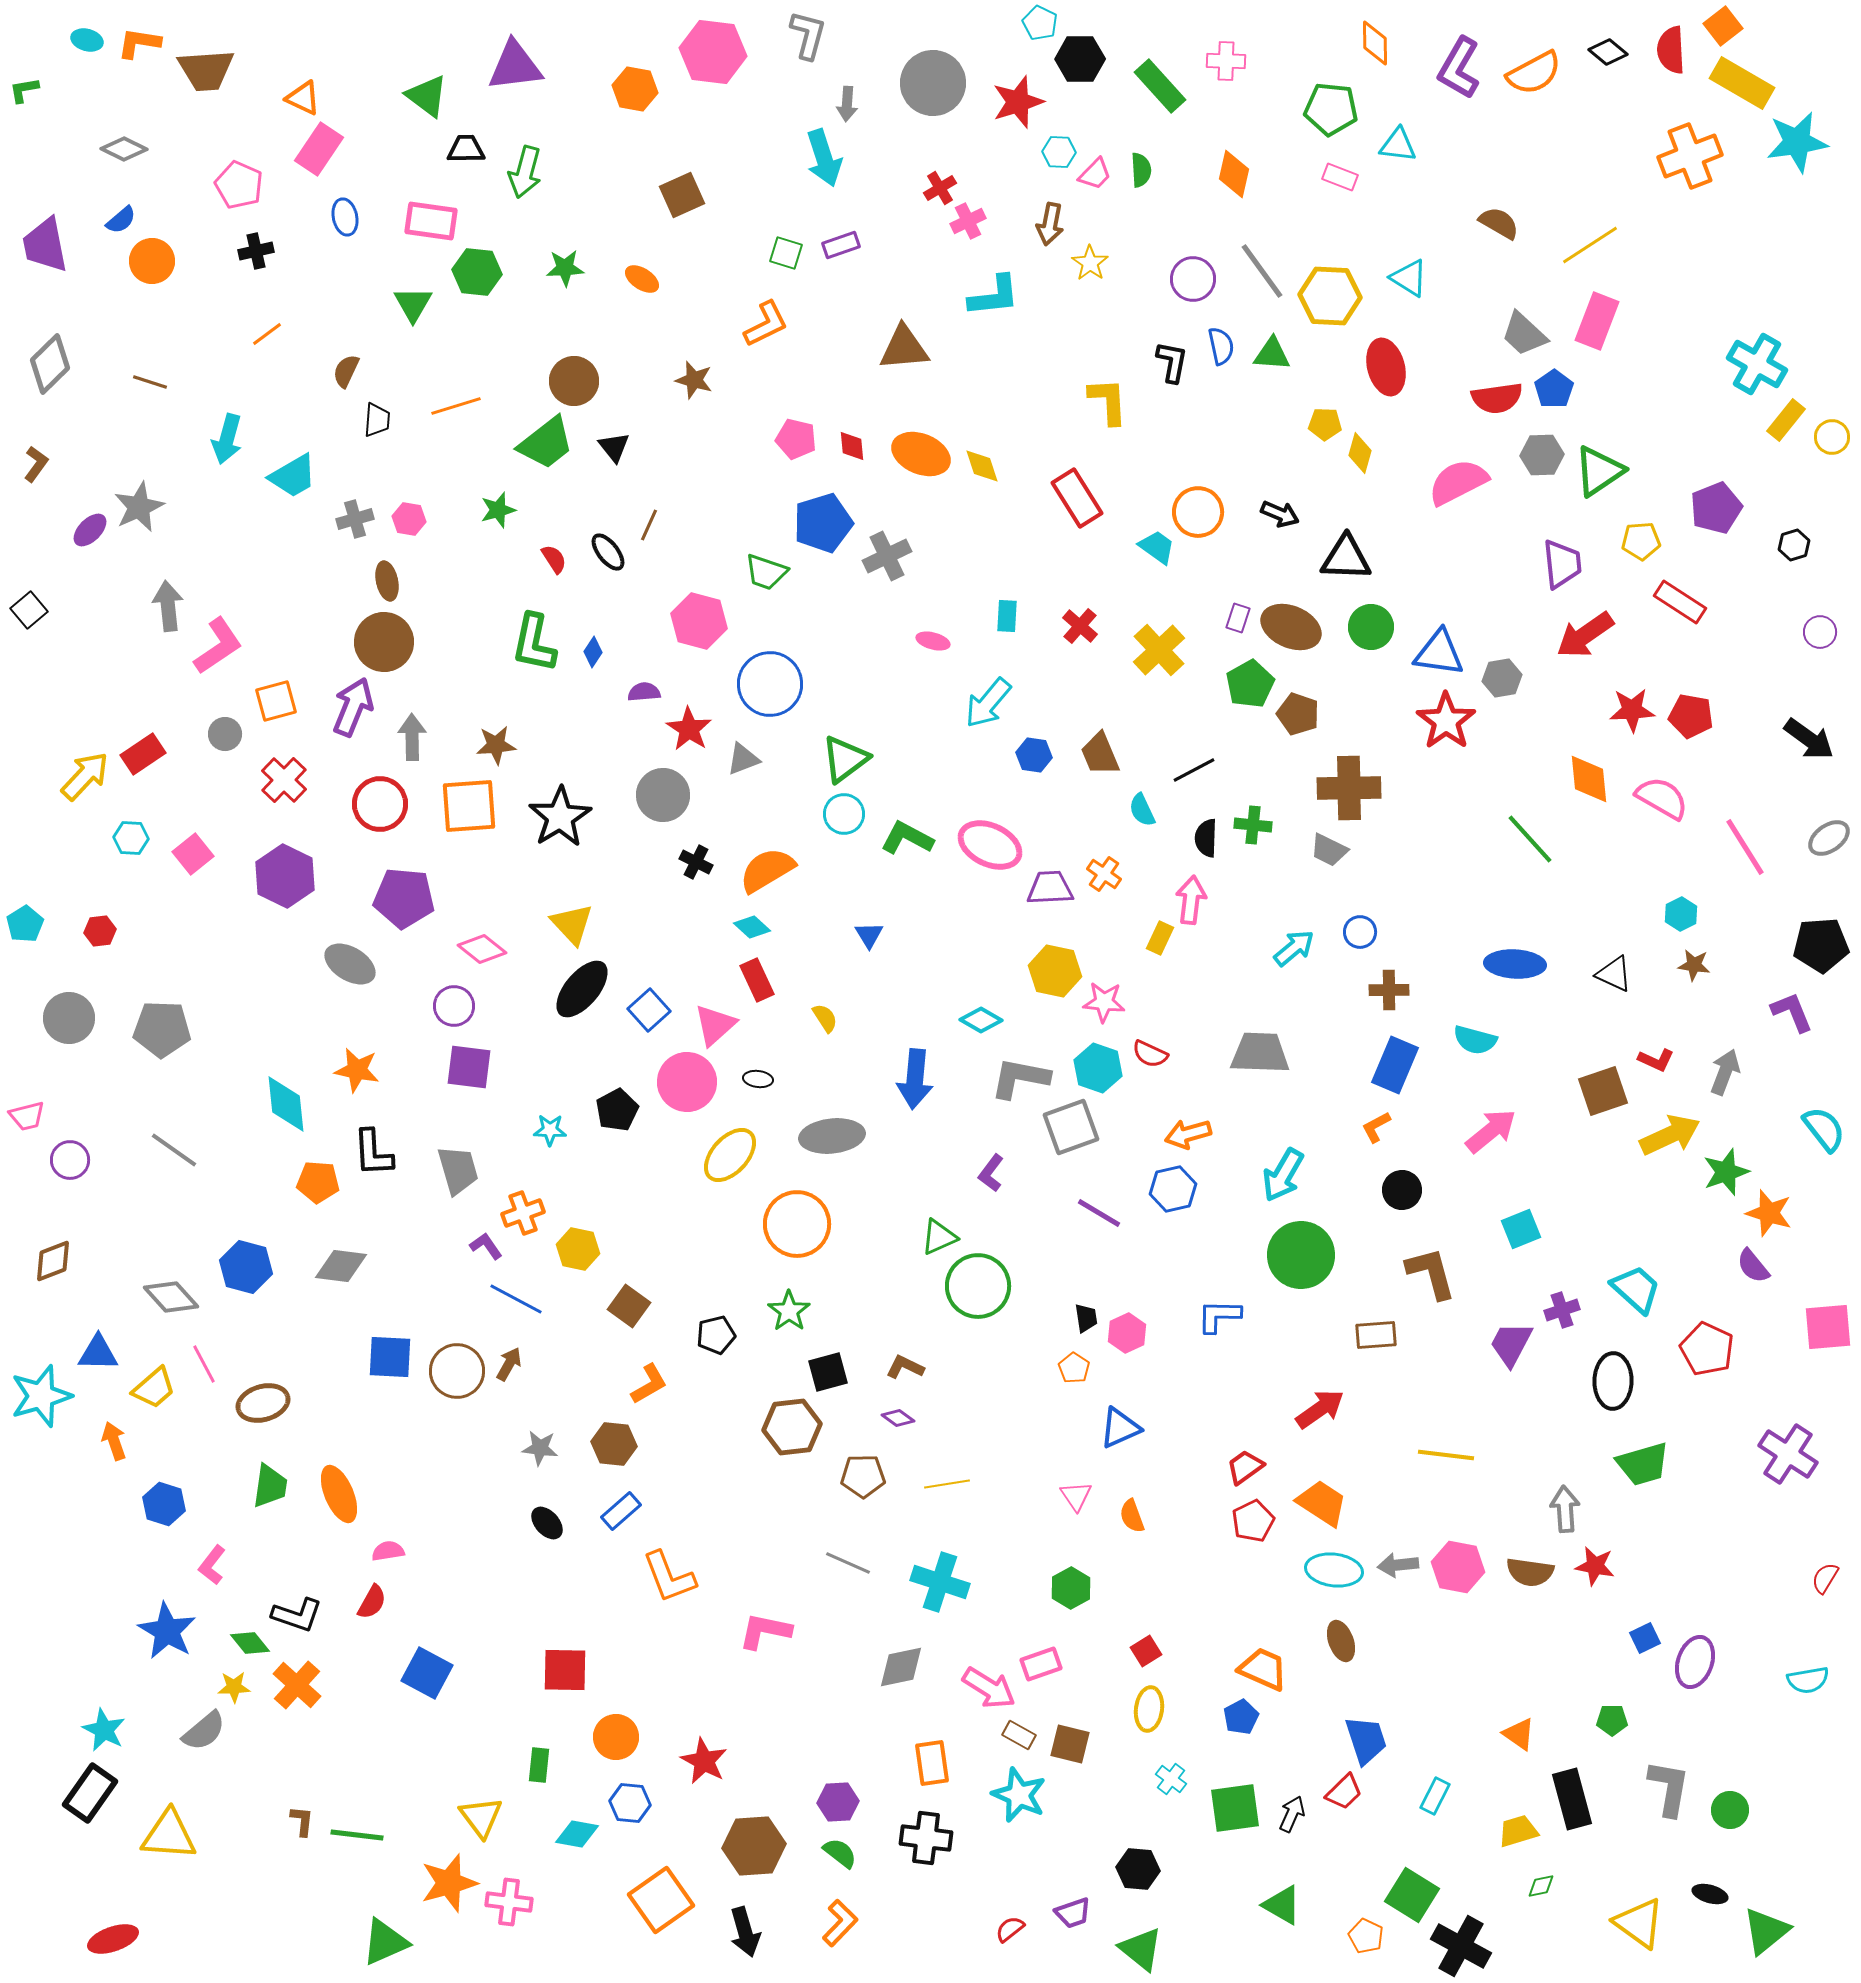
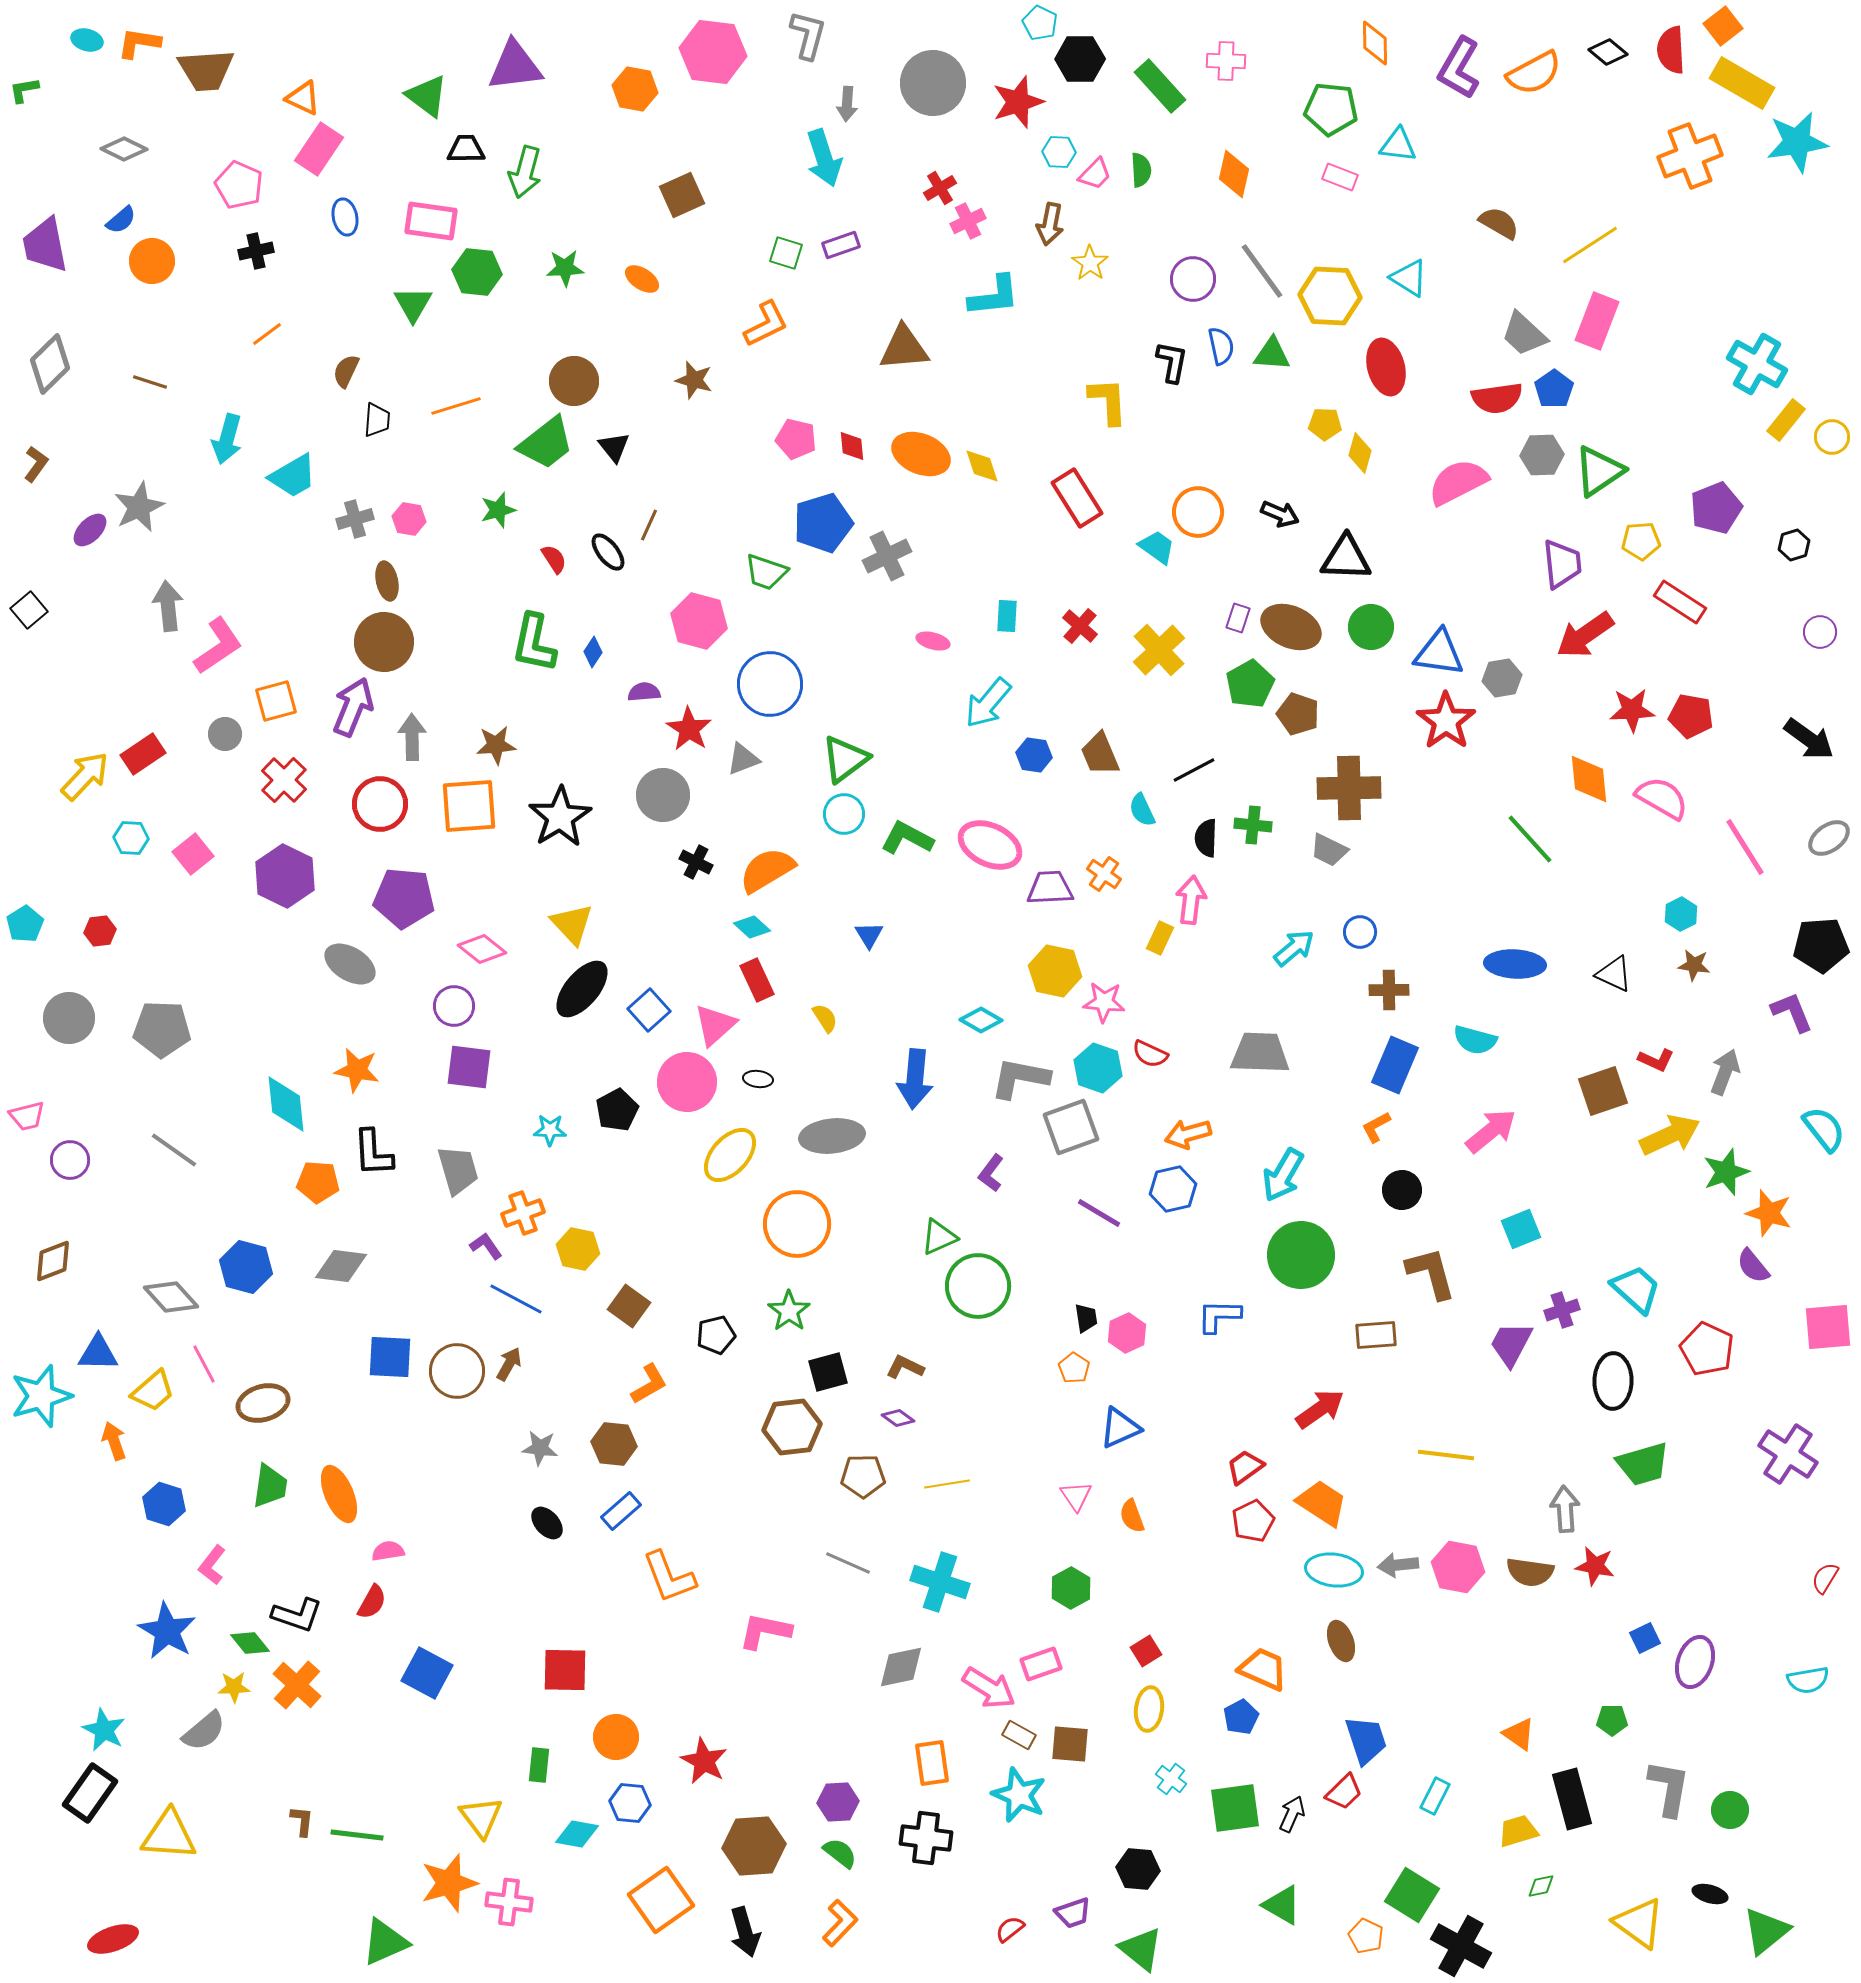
yellow trapezoid at (154, 1388): moved 1 px left, 3 px down
brown square at (1070, 1744): rotated 9 degrees counterclockwise
